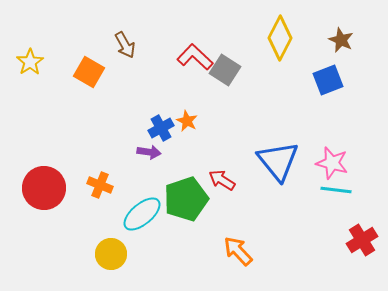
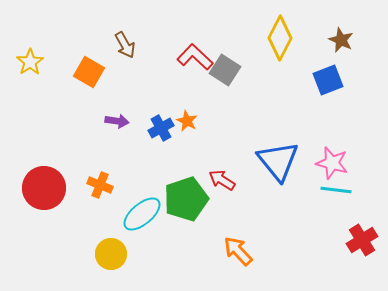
purple arrow: moved 32 px left, 31 px up
